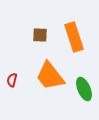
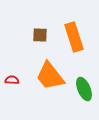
red semicircle: rotated 80 degrees clockwise
